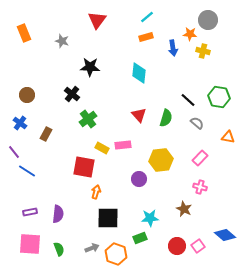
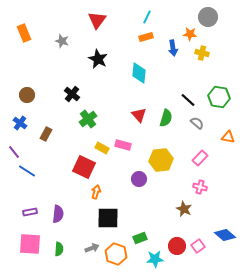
cyan line at (147, 17): rotated 24 degrees counterclockwise
gray circle at (208, 20): moved 3 px up
yellow cross at (203, 51): moved 1 px left, 2 px down
black star at (90, 67): moved 8 px right, 8 px up; rotated 24 degrees clockwise
pink rectangle at (123, 145): rotated 21 degrees clockwise
red square at (84, 167): rotated 15 degrees clockwise
cyan star at (150, 218): moved 5 px right, 41 px down
green semicircle at (59, 249): rotated 24 degrees clockwise
